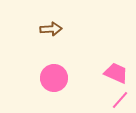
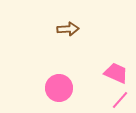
brown arrow: moved 17 px right
pink circle: moved 5 px right, 10 px down
